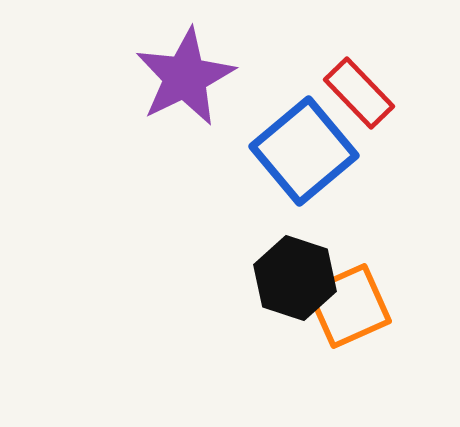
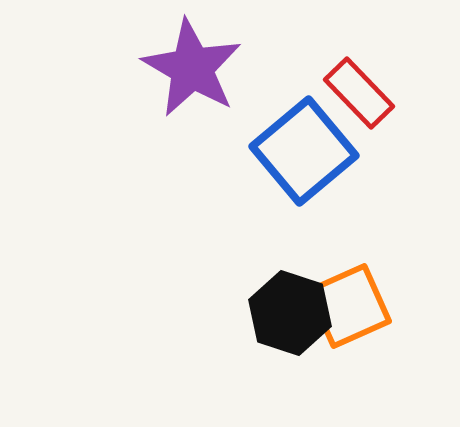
purple star: moved 7 px right, 9 px up; rotated 16 degrees counterclockwise
black hexagon: moved 5 px left, 35 px down
